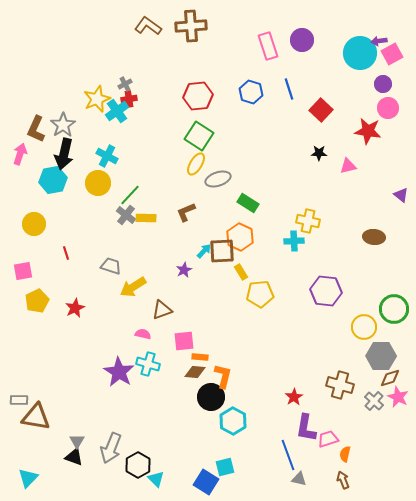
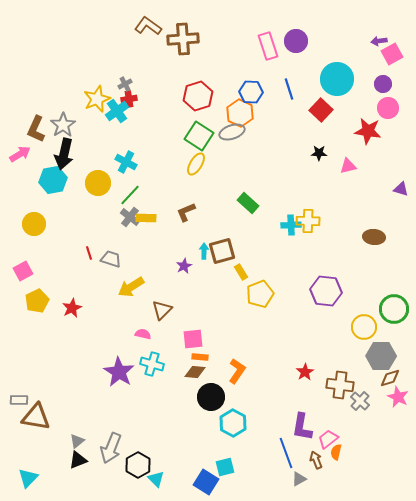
brown cross at (191, 26): moved 8 px left, 13 px down
purple circle at (302, 40): moved 6 px left, 1 px down
cyan circle at (360, 53): moved 23 px left, 26 px down
blue hexagon at (251, 92): rotated 15 degrees counterclockwise
red hexagon at (198, 96): rotated 12 degrees counterclockwise
pink arrow at (20, 154): rotated 40 degrees clockwise
cyan cross at (107, 156): moved 19 px right, 6 px down
gray ellipse at (218, 179): moved 14 px right, 47 px up
purple triangle at (401, 195): moved 6 px up; rotated 21 degrees counterclockwise
green rectangle at (248, 203): rotated 10 degrees clockwise
gray cross at (126, 215): moved 4 px right, 2 px down
yellow cross at (308, 221): rotated 10 degrees counterclockwise
orange hexagon at (240, 237): moved 124 px up
cyan cross at (294, 241): moved 3 px left, 16 px up
cyan arrow at (204, 251): rotated 42 degrees counterclockwise
brown square at (222, 251): rotated 12 degrees counterclockwise
red line at (66, 253): moved 23 px right
gray trapezoid at (111, 266): moved 7 px up
purple star at (184, 270): moved 4 px up
pink square at (23, 271): rotated 18 degrees counterclockwise
yellow arrow at (133, 287): moved 2 px left
yellow pentagon at (260, 294): rotated 16 degrees counterclockwise
red star at (75, 308): moved 3 px left
brown triangle at (162, 310): rotated 25 degrees counterclockwise
pink square at (184, 341): moved 9 px right, 2 px up
cyan cross at (148, 364): moved 4 px right
orange L-shape at (223, 376): moved 14 px right, 5 px up; rotated 20 degrees clockwise
brown cross at (340, 385): rotated 8 degrees counterclockwise
red star at (294, 397): moved 11 px right, 25 px up
gray cross at (374, 401): moved 14 px left
cyan hexagon at (233, 421): moved 2 px down
purple L-shape at (306, 428): moved 4 px left, 1 px up
pink trapezoid at (328, 439): rotated 20 degrees counterclockwise
gray triangle at (77, 441): rotated 21 degrees clockwise
orange semicircle at (345, 454): moved 9 px left, 2 px up
blue line at (288, 455): moved 2 px left, 2 px up
black triangle at (74, 457): moved 4 px right, 3 px down; rotated 42 degrees counterclockwise
gray triangle at (299, 479): rotated 42 degrees counterclockwise
brown arrow at (343, 480): moved 27 px left, 20 px up
